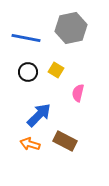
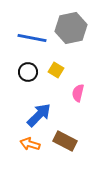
blue line: moved 6 px right
